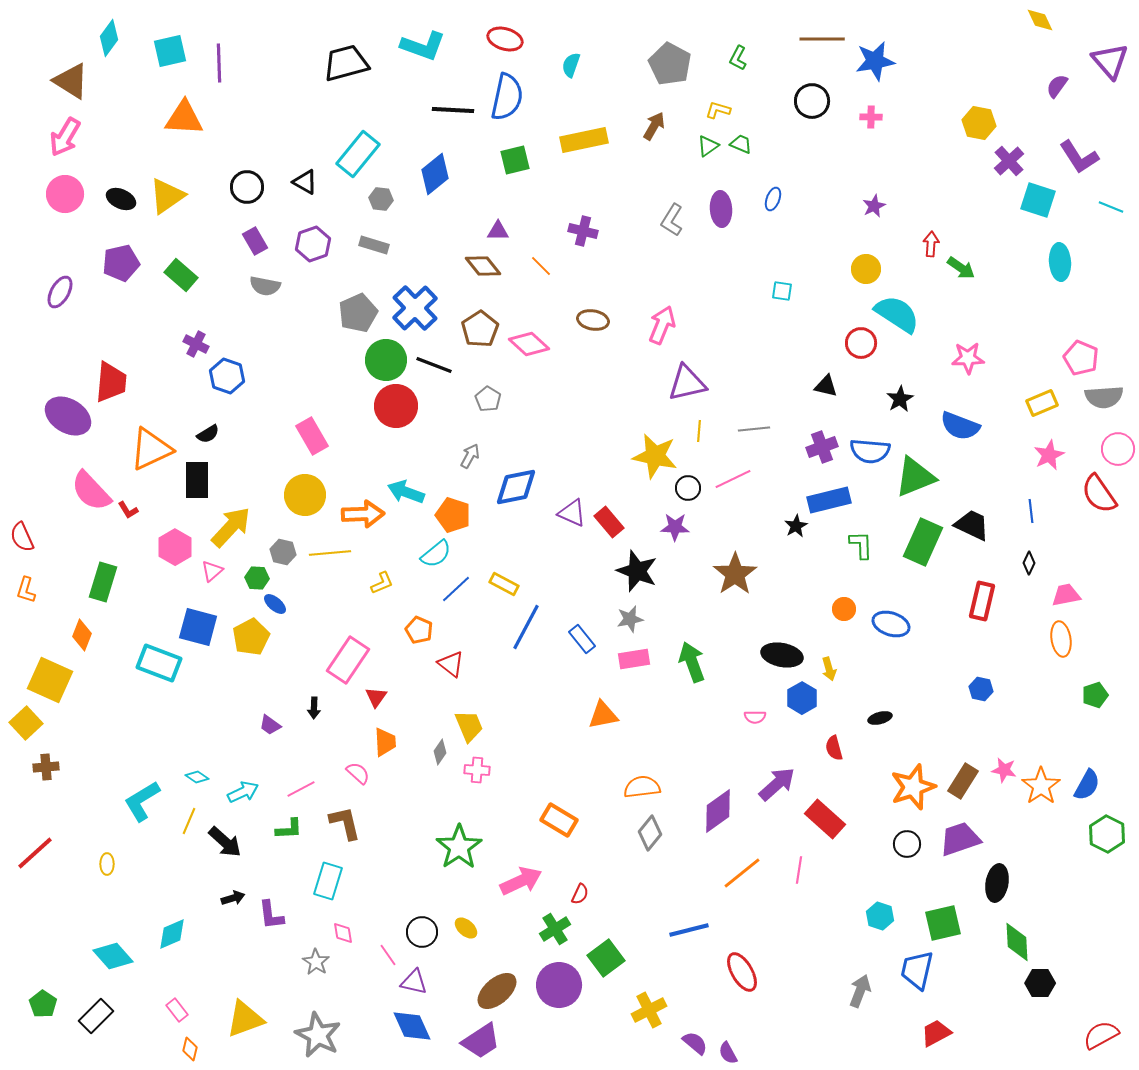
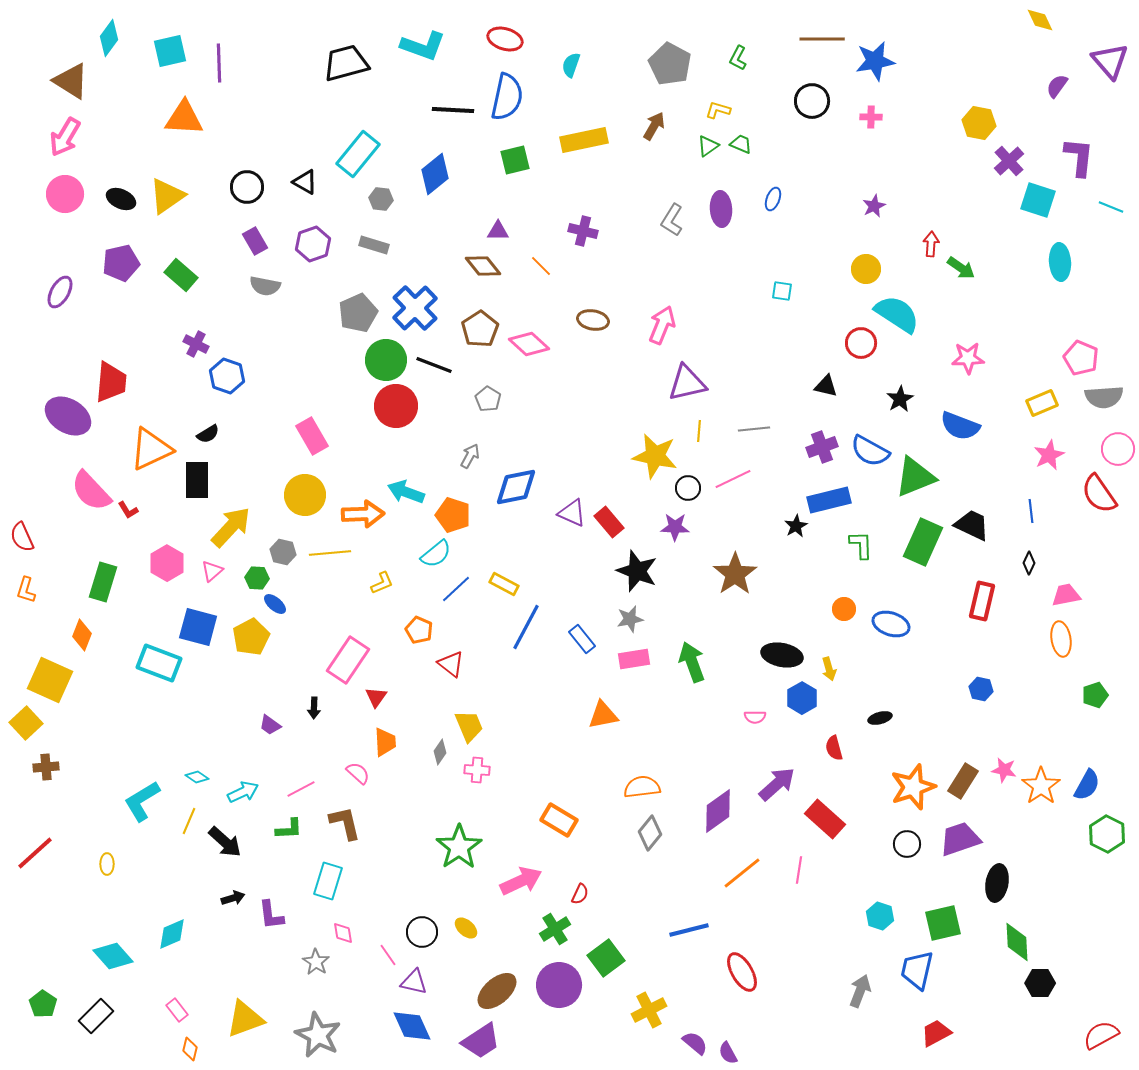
purple L-shape at (1079, 157): rotated 141 degrees counterclockwise
blue semicircle at (870, 451): rotated 24 degrees clockwise
pink hexagon at (175, 547): moved 8 px left, 16 px down
